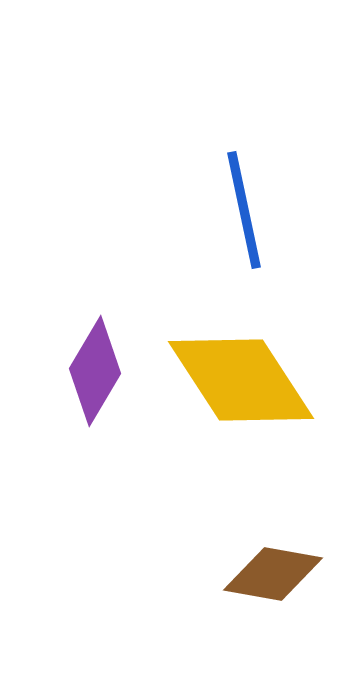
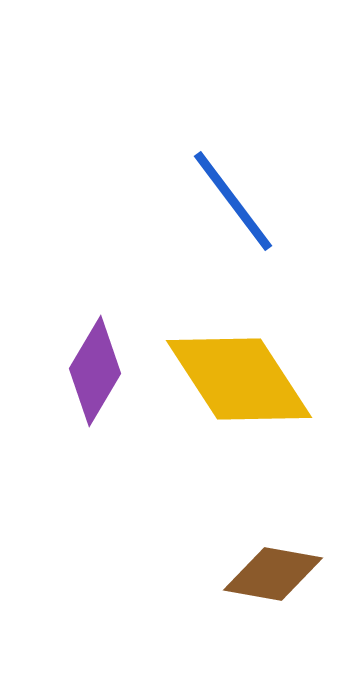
blue line: moved 11 px left, 9 px up; rotated 25 degrees counterclockwise
yellow diamond: moved 2 px left, 1 px up
